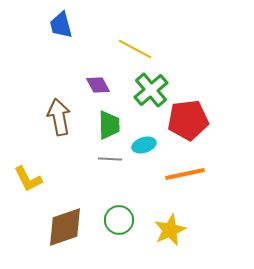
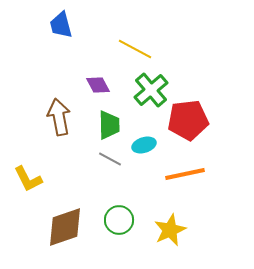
gray line: rotated 25 degrees clockwise
